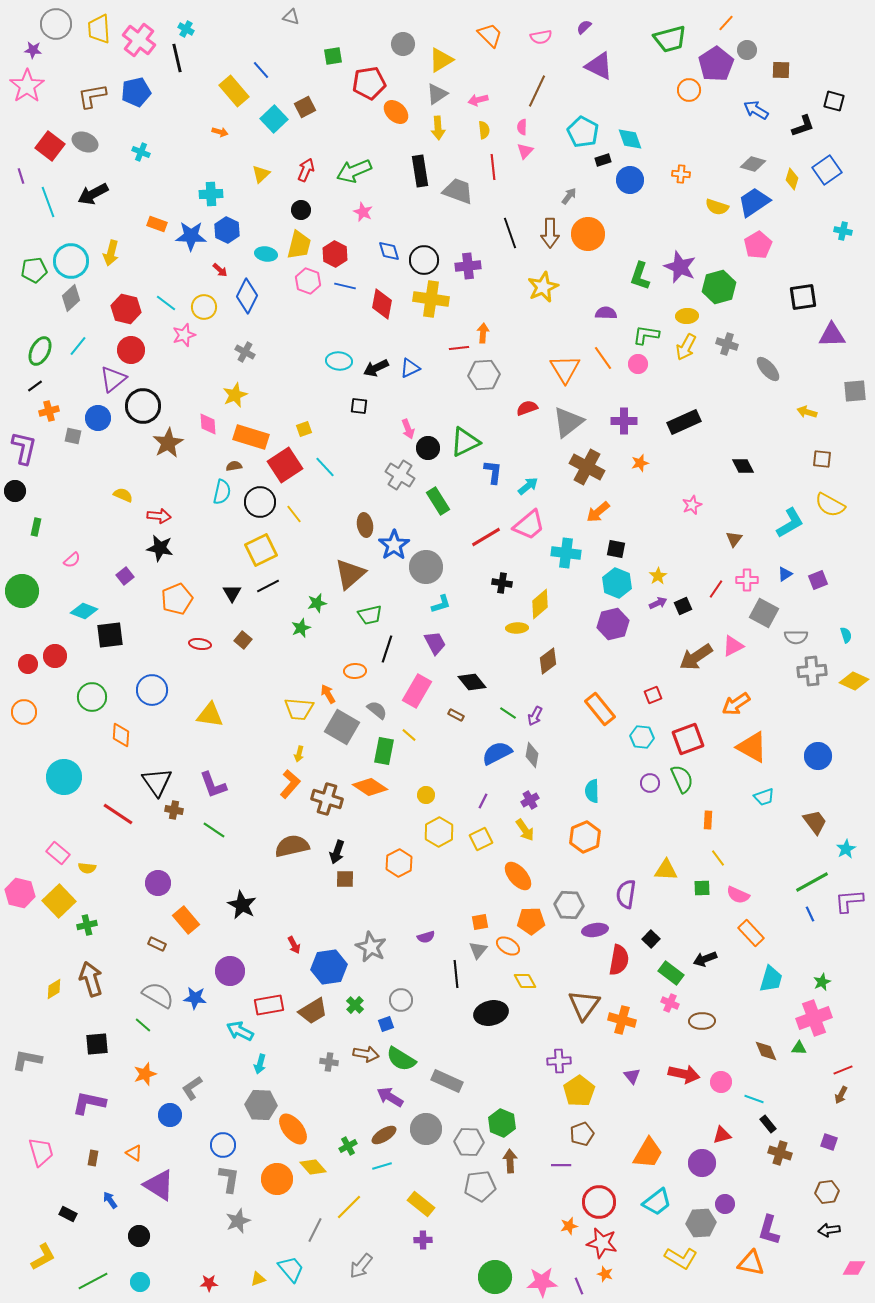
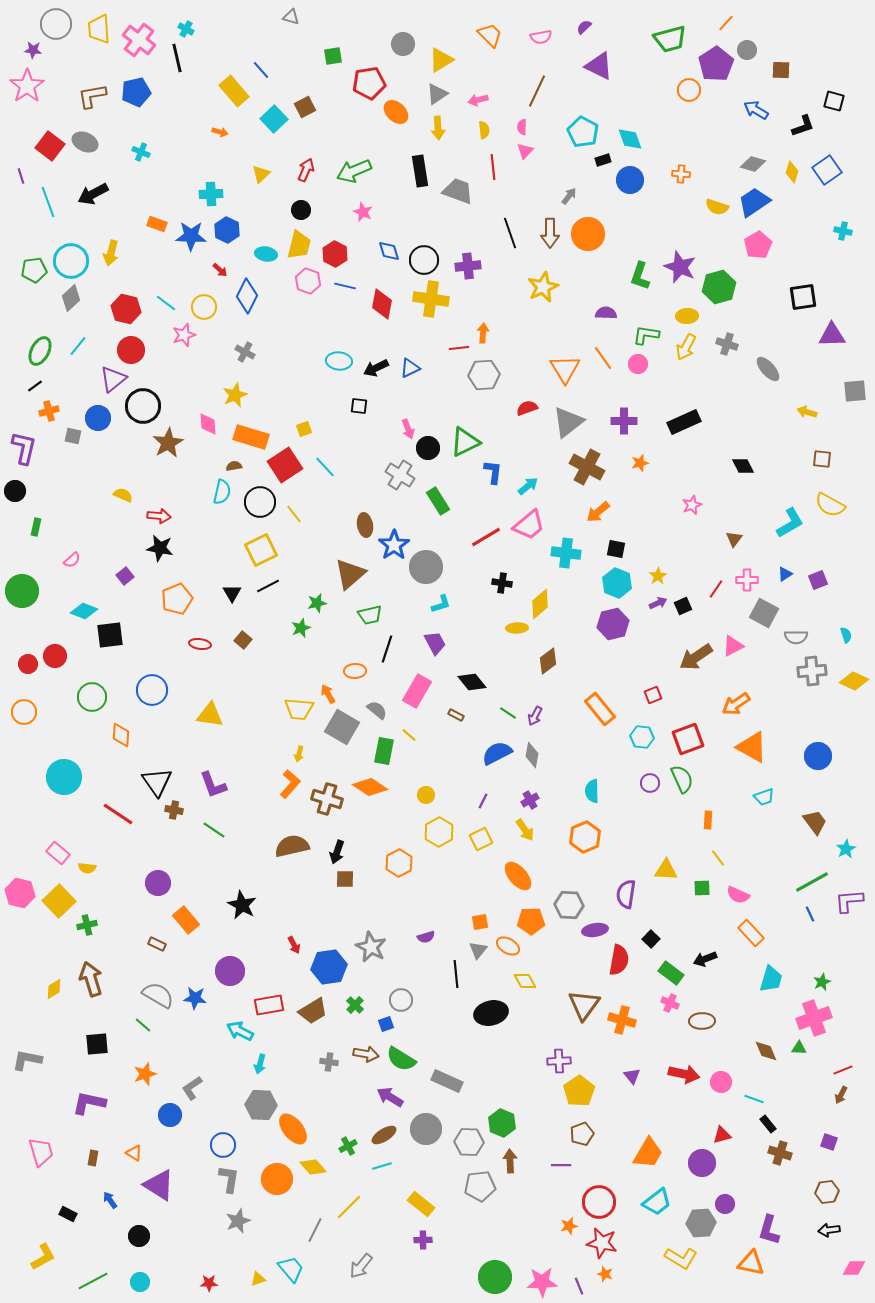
yellow diamond at (792, 179): moved 7 px up
